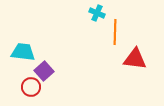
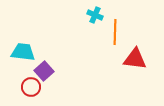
cyan cross: moved 2 px left, 2 px down
